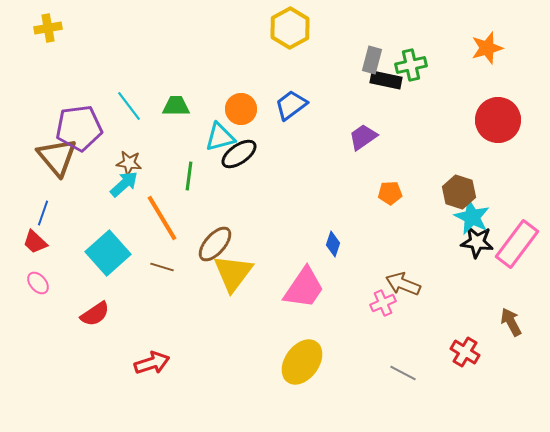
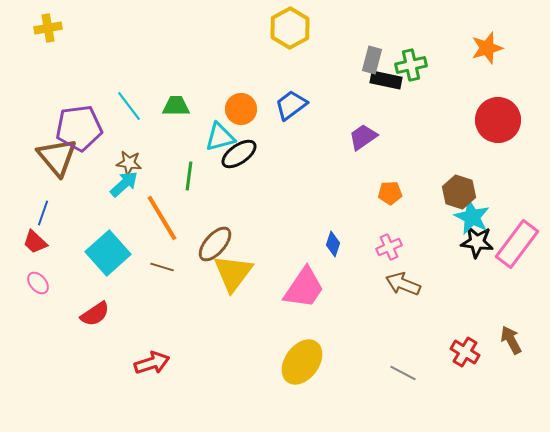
pink cross at (383, 303): moved 6 px right, 56 px up
brown arrow at (511, 322): moved 18 px down
